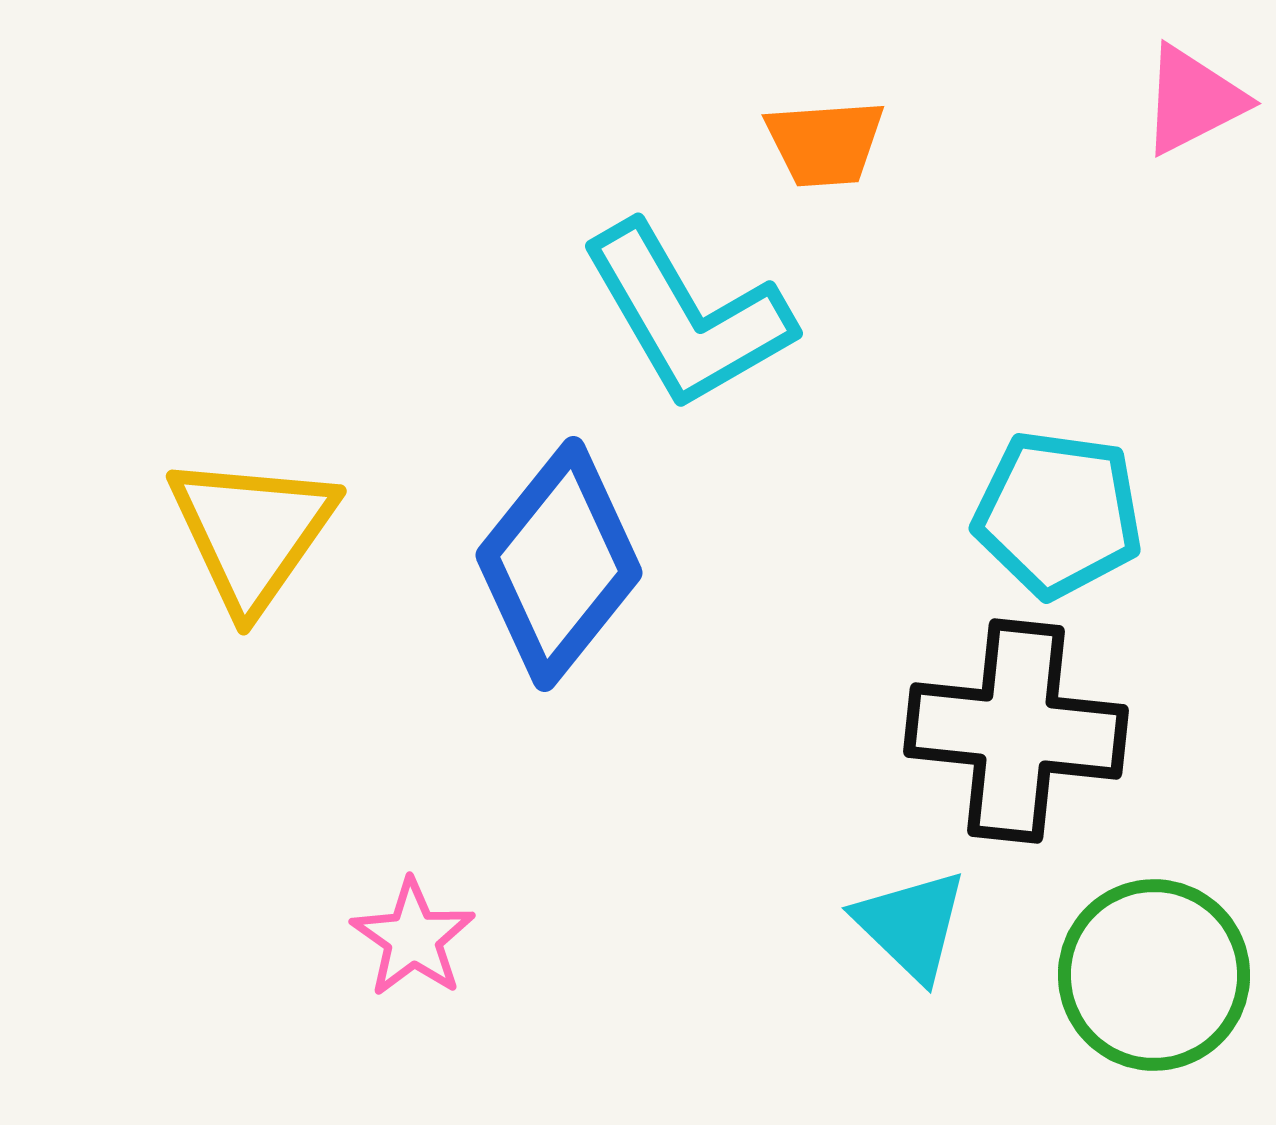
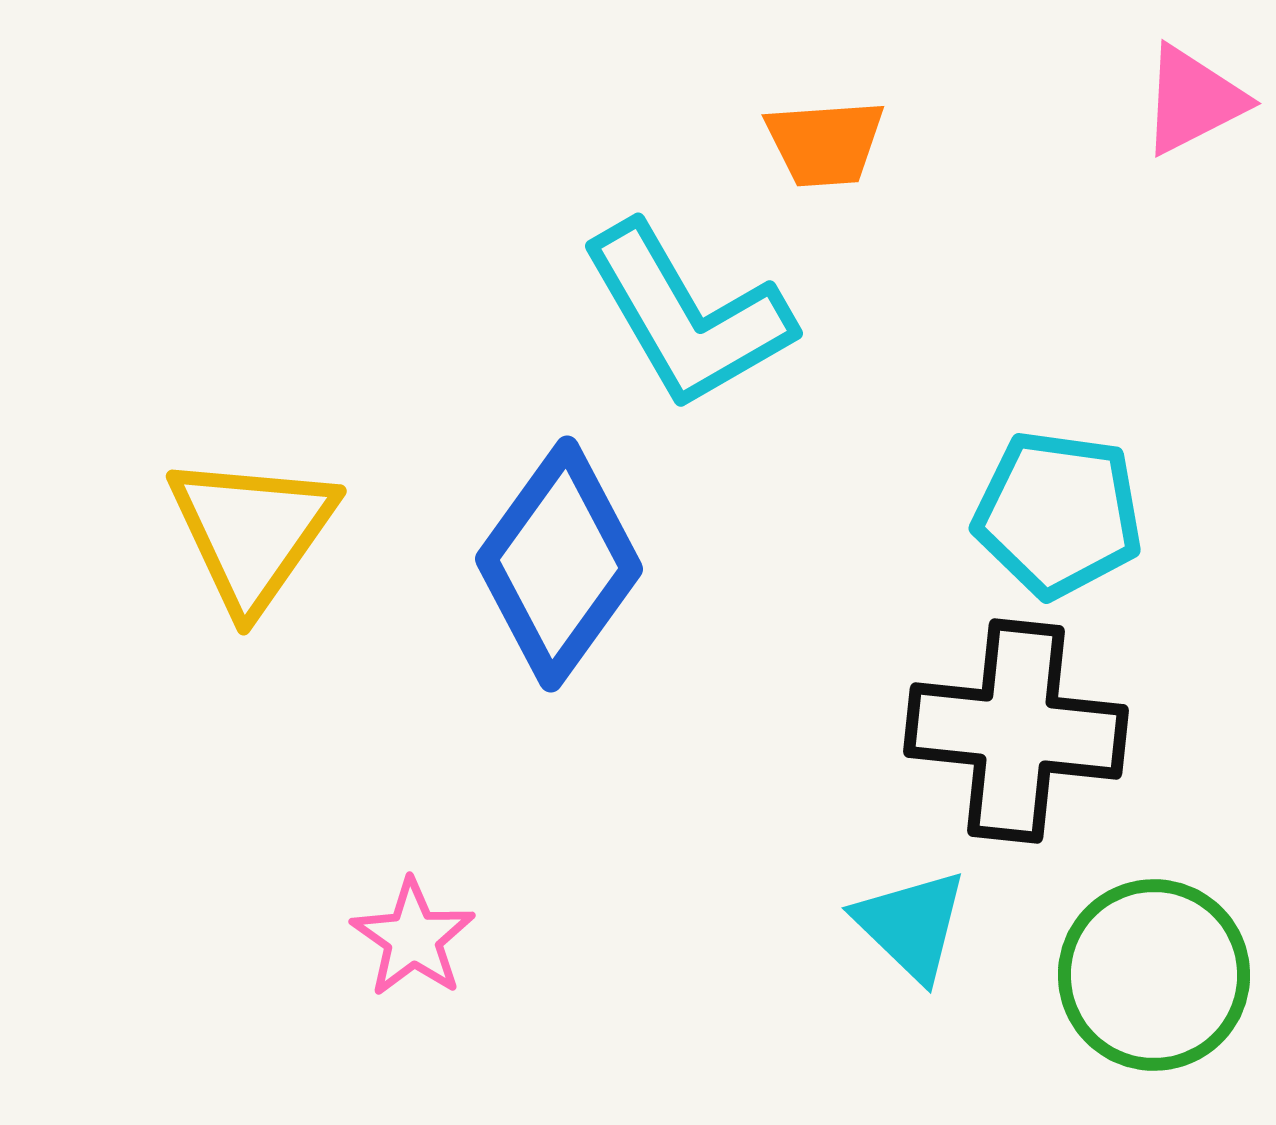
blue diamond: rotated 3 degrees counterclockwise
